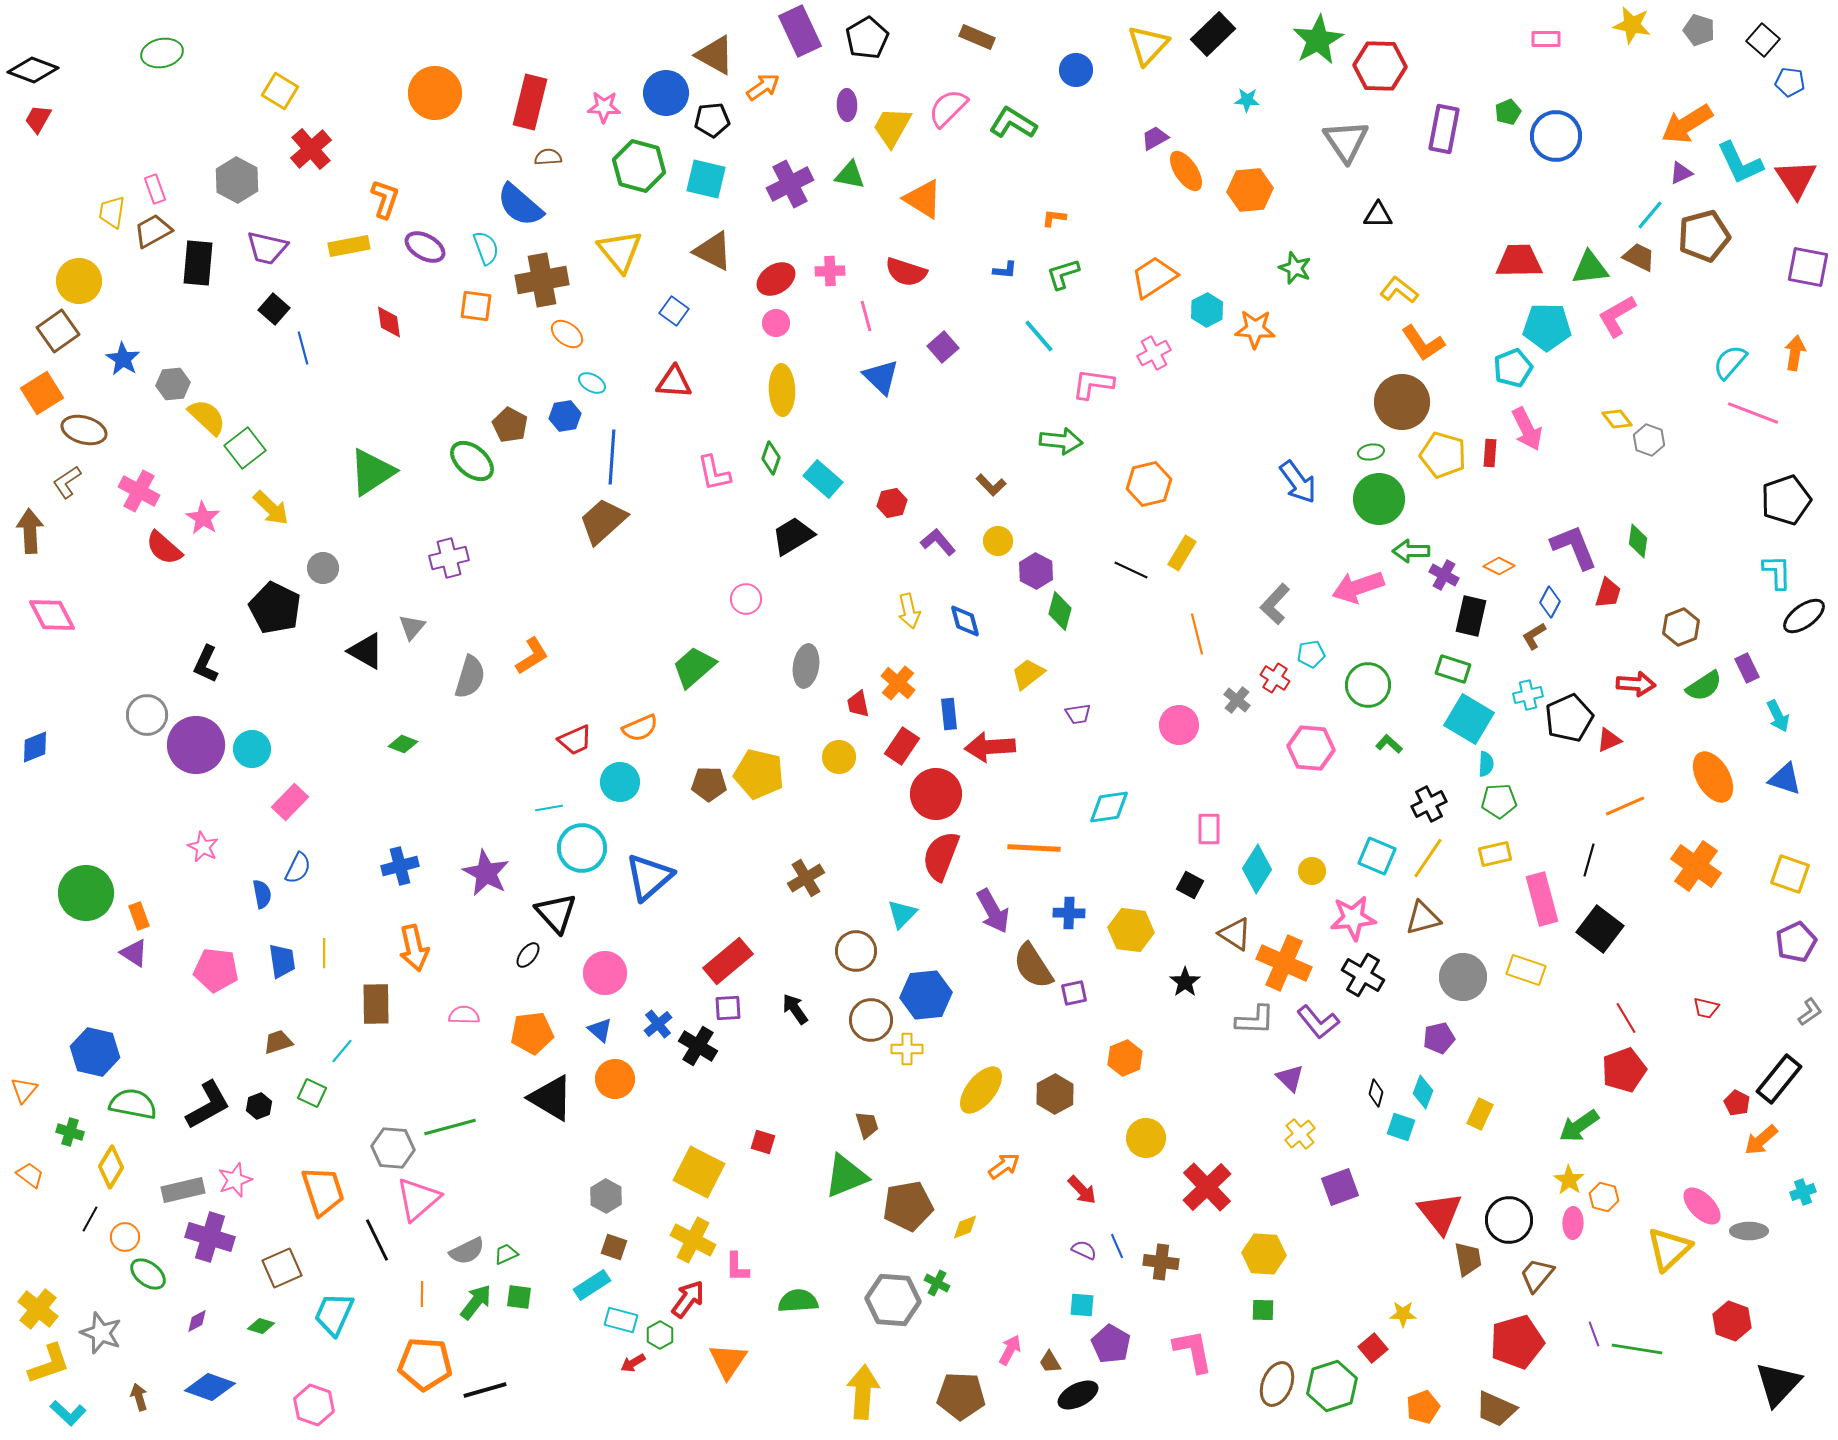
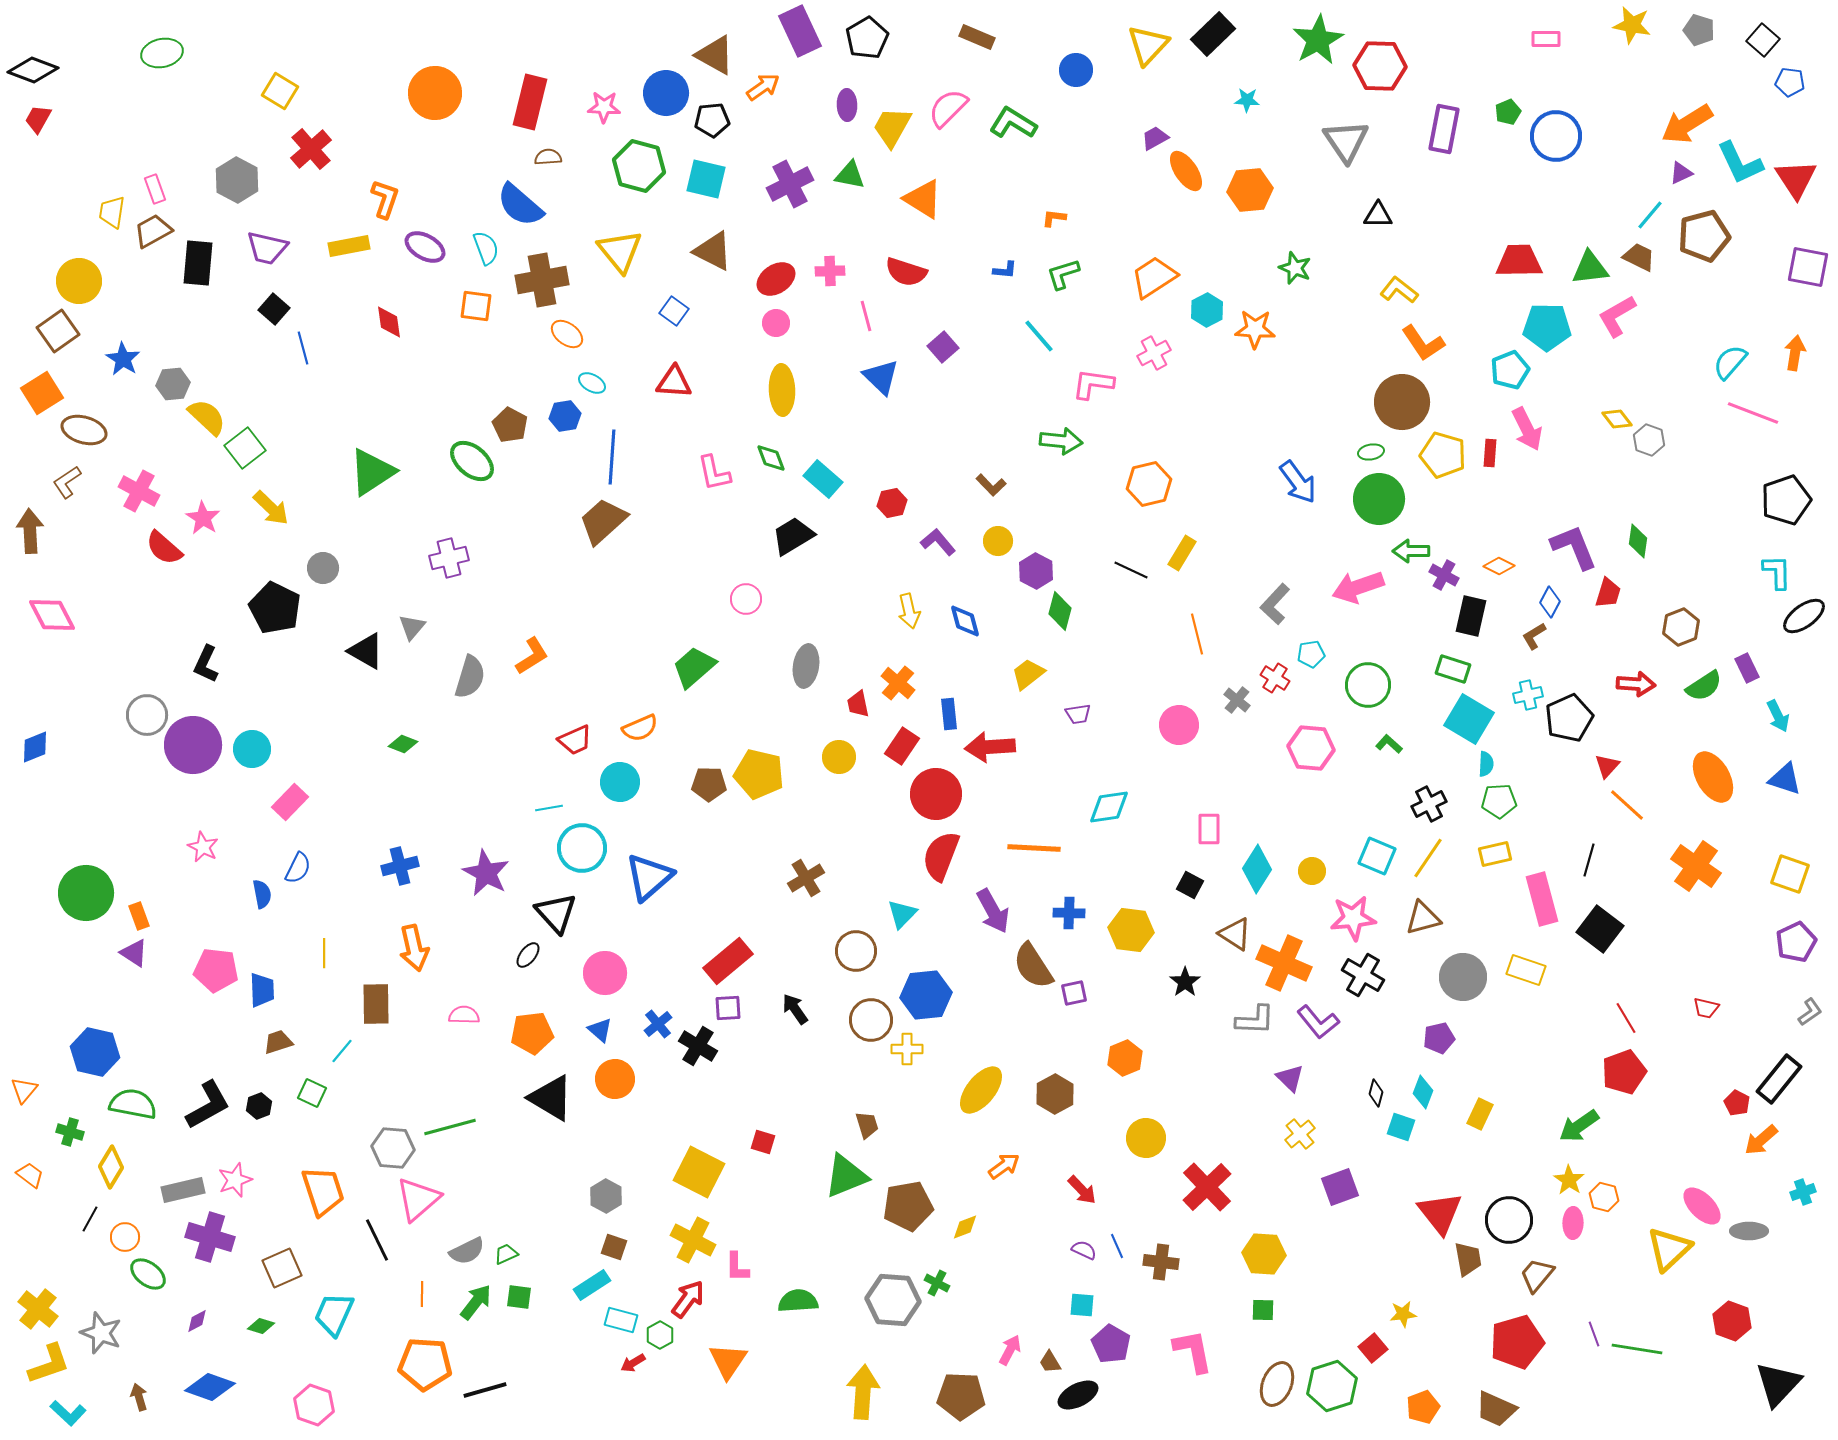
cyan pentagon at (1513, 368): moved 3 px left, 2 px down
green diamond at (771, 458): rotated 40 degrees counterclockwise
red triangle at (1609, 740): moved 2 px left, 26 px down; rotated 24 degrees counterclockwise
purple circle at (196, 745): moved 3 px left
orange line at (1625, 806): moved 2 px right, 1 px up; rotated 66 degrees clockwise
blue trapezoid at (282, 961): moved 20 px left, 29 px down; rotated 6 degrees clockwise
red pentagon at (1624, 1070): moved 2 px down
yellow star at (1403, 1314): rotated 8 degrees counterclockwise
